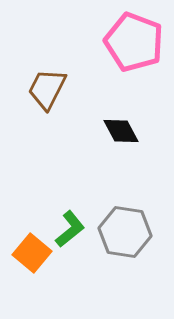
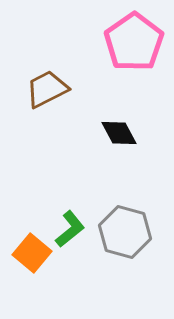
pink pentagon: rotated 16 degrees clockwise
brown trapezoid: rotated 36 degrees clockwise
black diamond: moved 2 px left, 2 px down
gray hexagon: rotated 6 degrees clockwise
